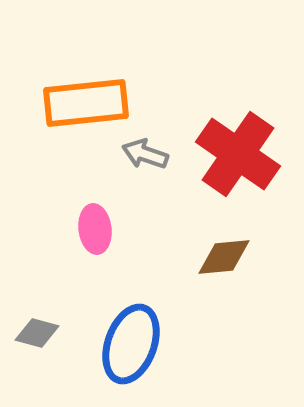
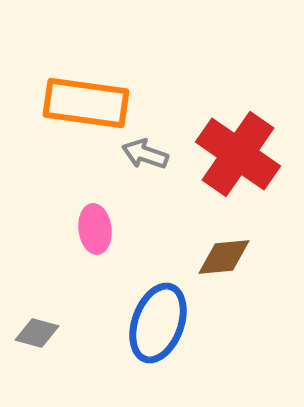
orange rectangle: rotated 14 degrees clockwise
blue ellipse: moved 27 px right, 21 px up
